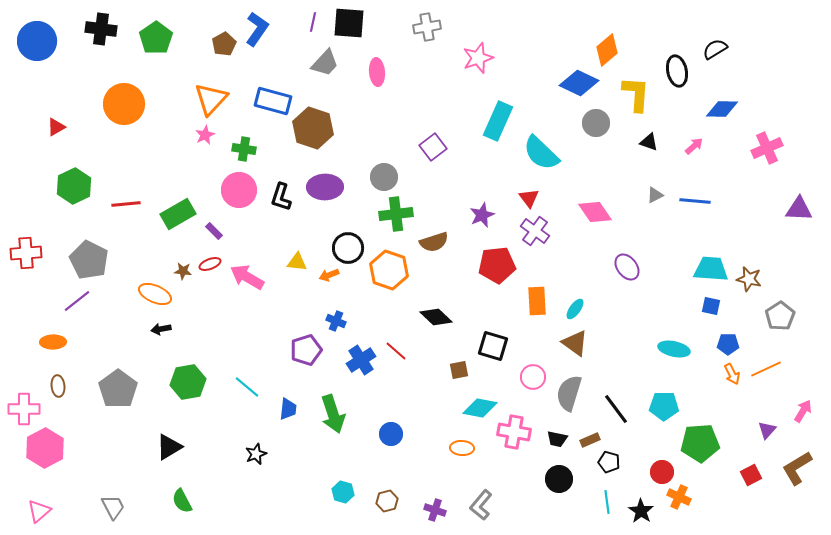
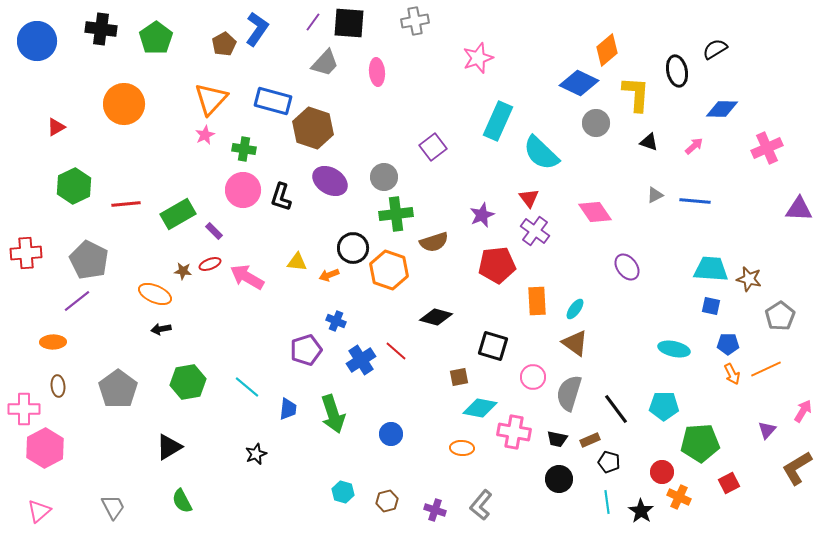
purple line at (313, 22): rotated 24 degrees clockwise
gray cross at (427, 27): moved 12 px left, 6 px up
purple ellipse at (325, 187): moved 5 px right, 6 px up; rotated 32 degrees clockwise
pink circle at (239, 190): moved 4 px right
black circle at (348, 248): moved 5 px right
black diamond at (436, 317): rotated 28 degrees counterclockwise
brown square at (459, 370): moved 7 px down
red square at (751, 475): moved 22 px left, 8 px down
